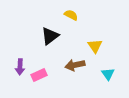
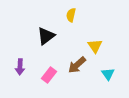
yellow semicircle: rotated 104 degrees counterclockwise
black triangle: moved 4 px left
brown arrow: moved 2 px right; rotated 30 degrees counterclockwise
pink rectangle: moved 10 px right; rotated 28 degrees counterclockwise
